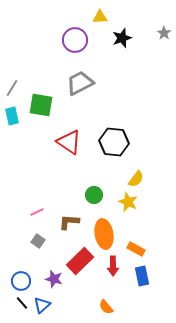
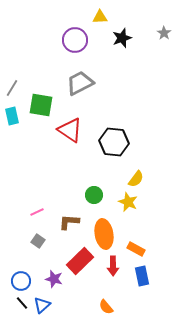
red triangle: moved 1 px right, 12 px up
